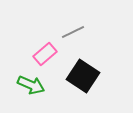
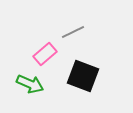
black square: rotated 12 degrees counterclockwise
green arrow: moved 1 px left, 1 px up
